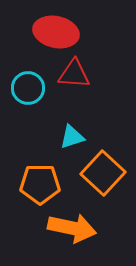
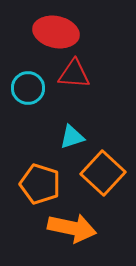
orange pentagon: rotated 18 degrees clockwise
